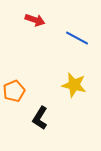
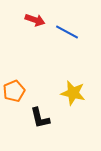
blue line: moved 10 px left, 6 px up
yellow star: moved 1 px left, 8 px down
black L-shape: rotated 45 degrees counterclockwise
